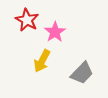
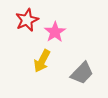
red star: rotated 20 degrees clockwise
